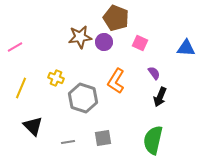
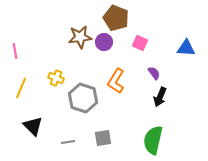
pink line: moved 4 px down; rotated 70 degrees counterclockwise
